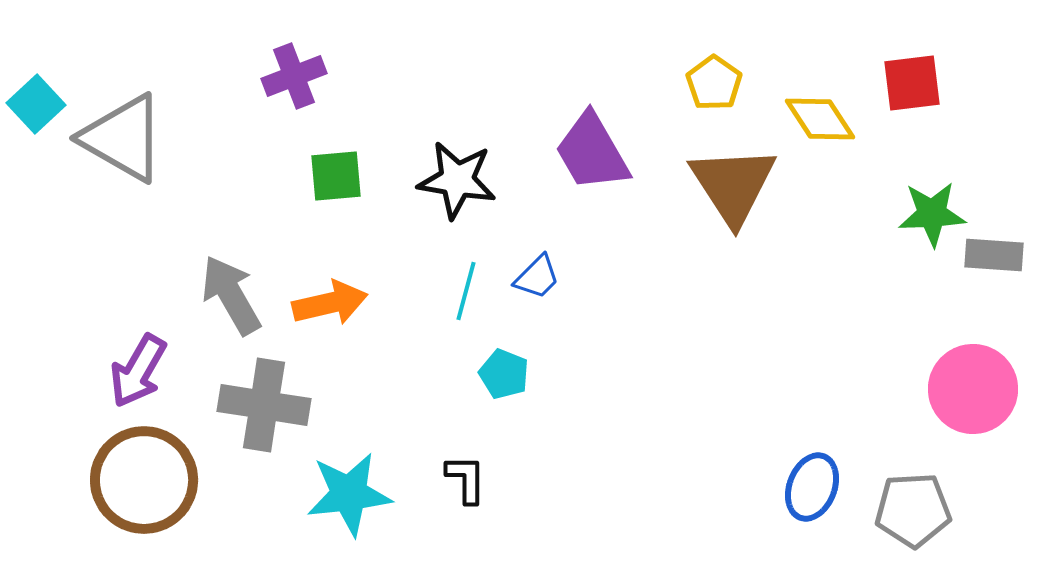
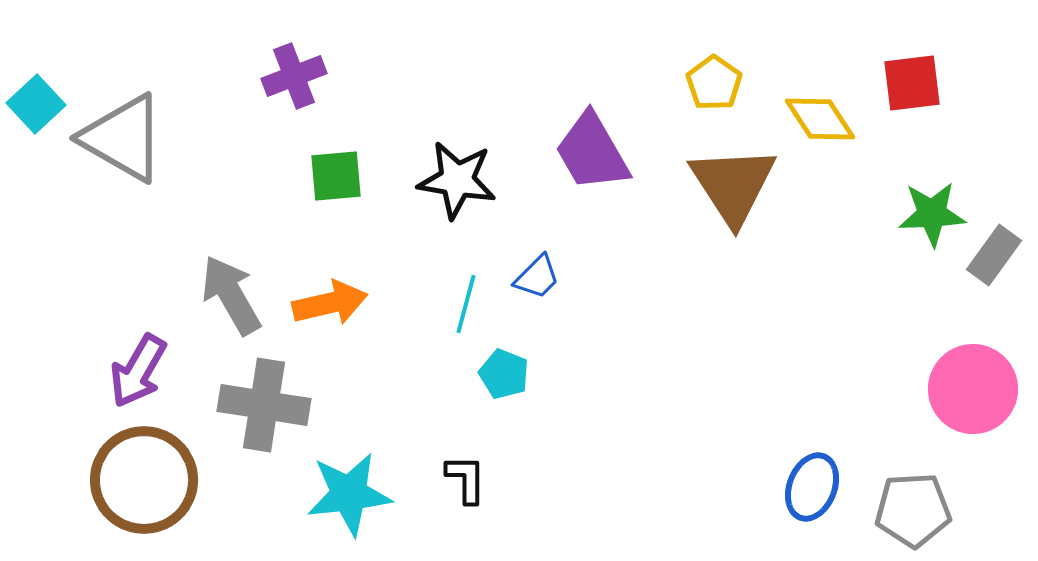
gray rectangle: rotated 58 degrees counterclockwise
cyan line: moved 13 px down
